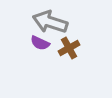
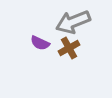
gray arrow: moved 23 px right; rotated 40 degrees counterclockwise
